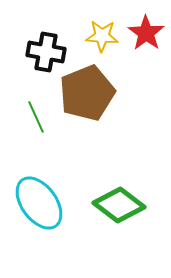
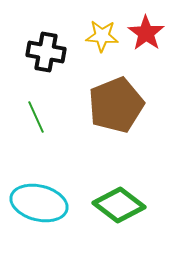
brown pentagon: moved 29 px right, 12 px down
cyan ellipse: rotated 40 degrees counterclockwise
